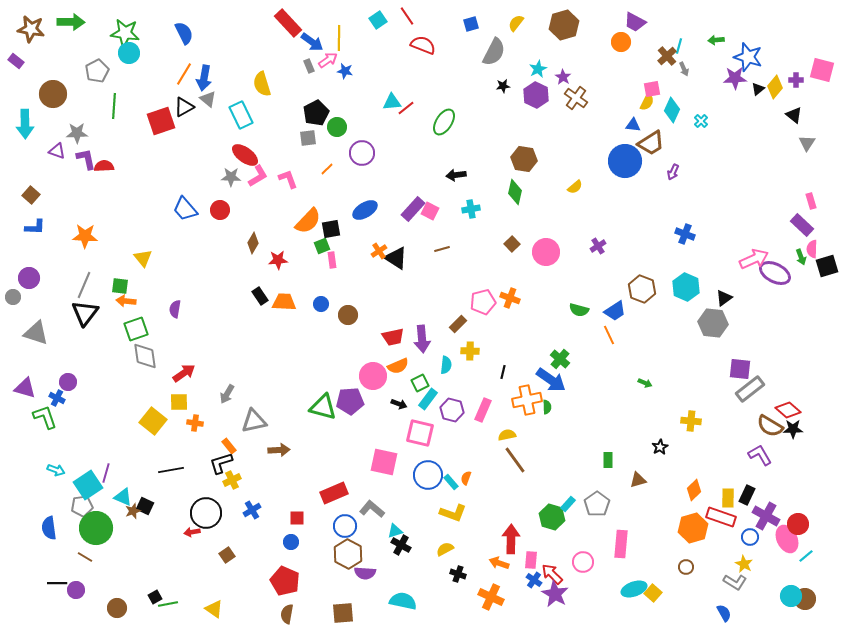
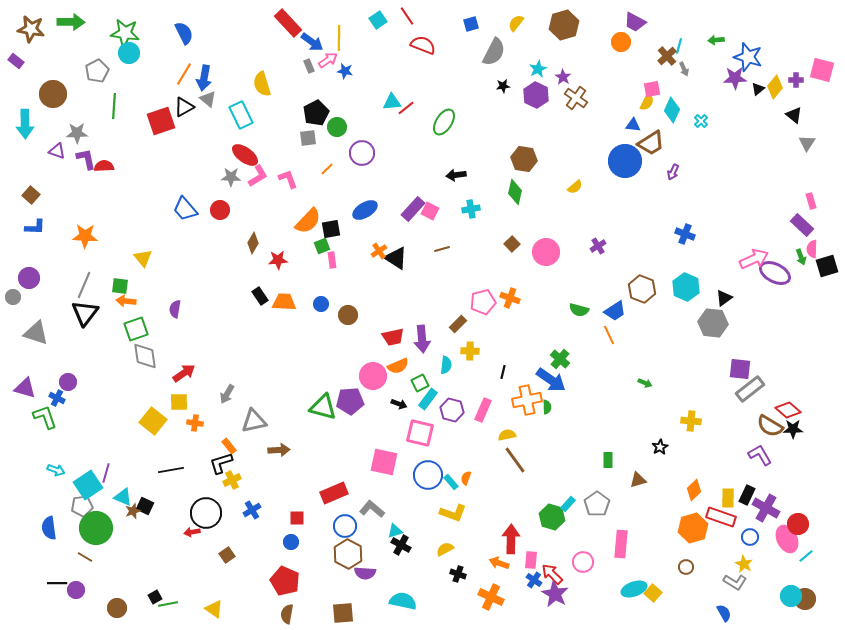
purple cross at (766, 516): moved 8 px up
